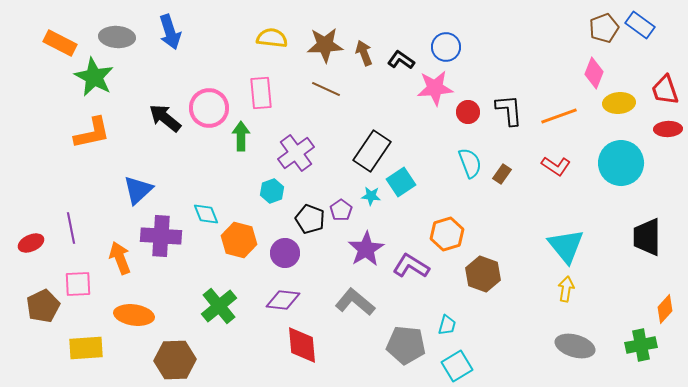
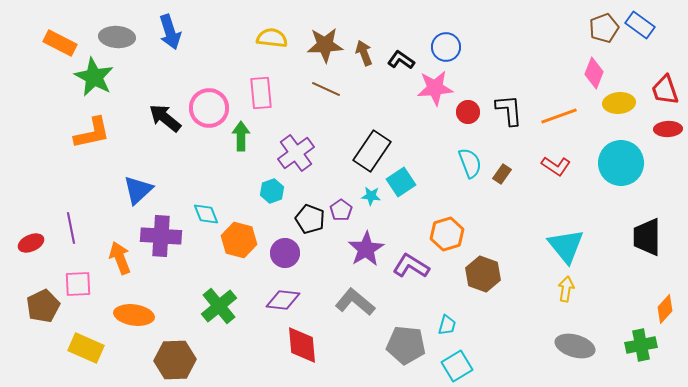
yellow rectangle at (86, 348): rotated 28 degrees clockwise
